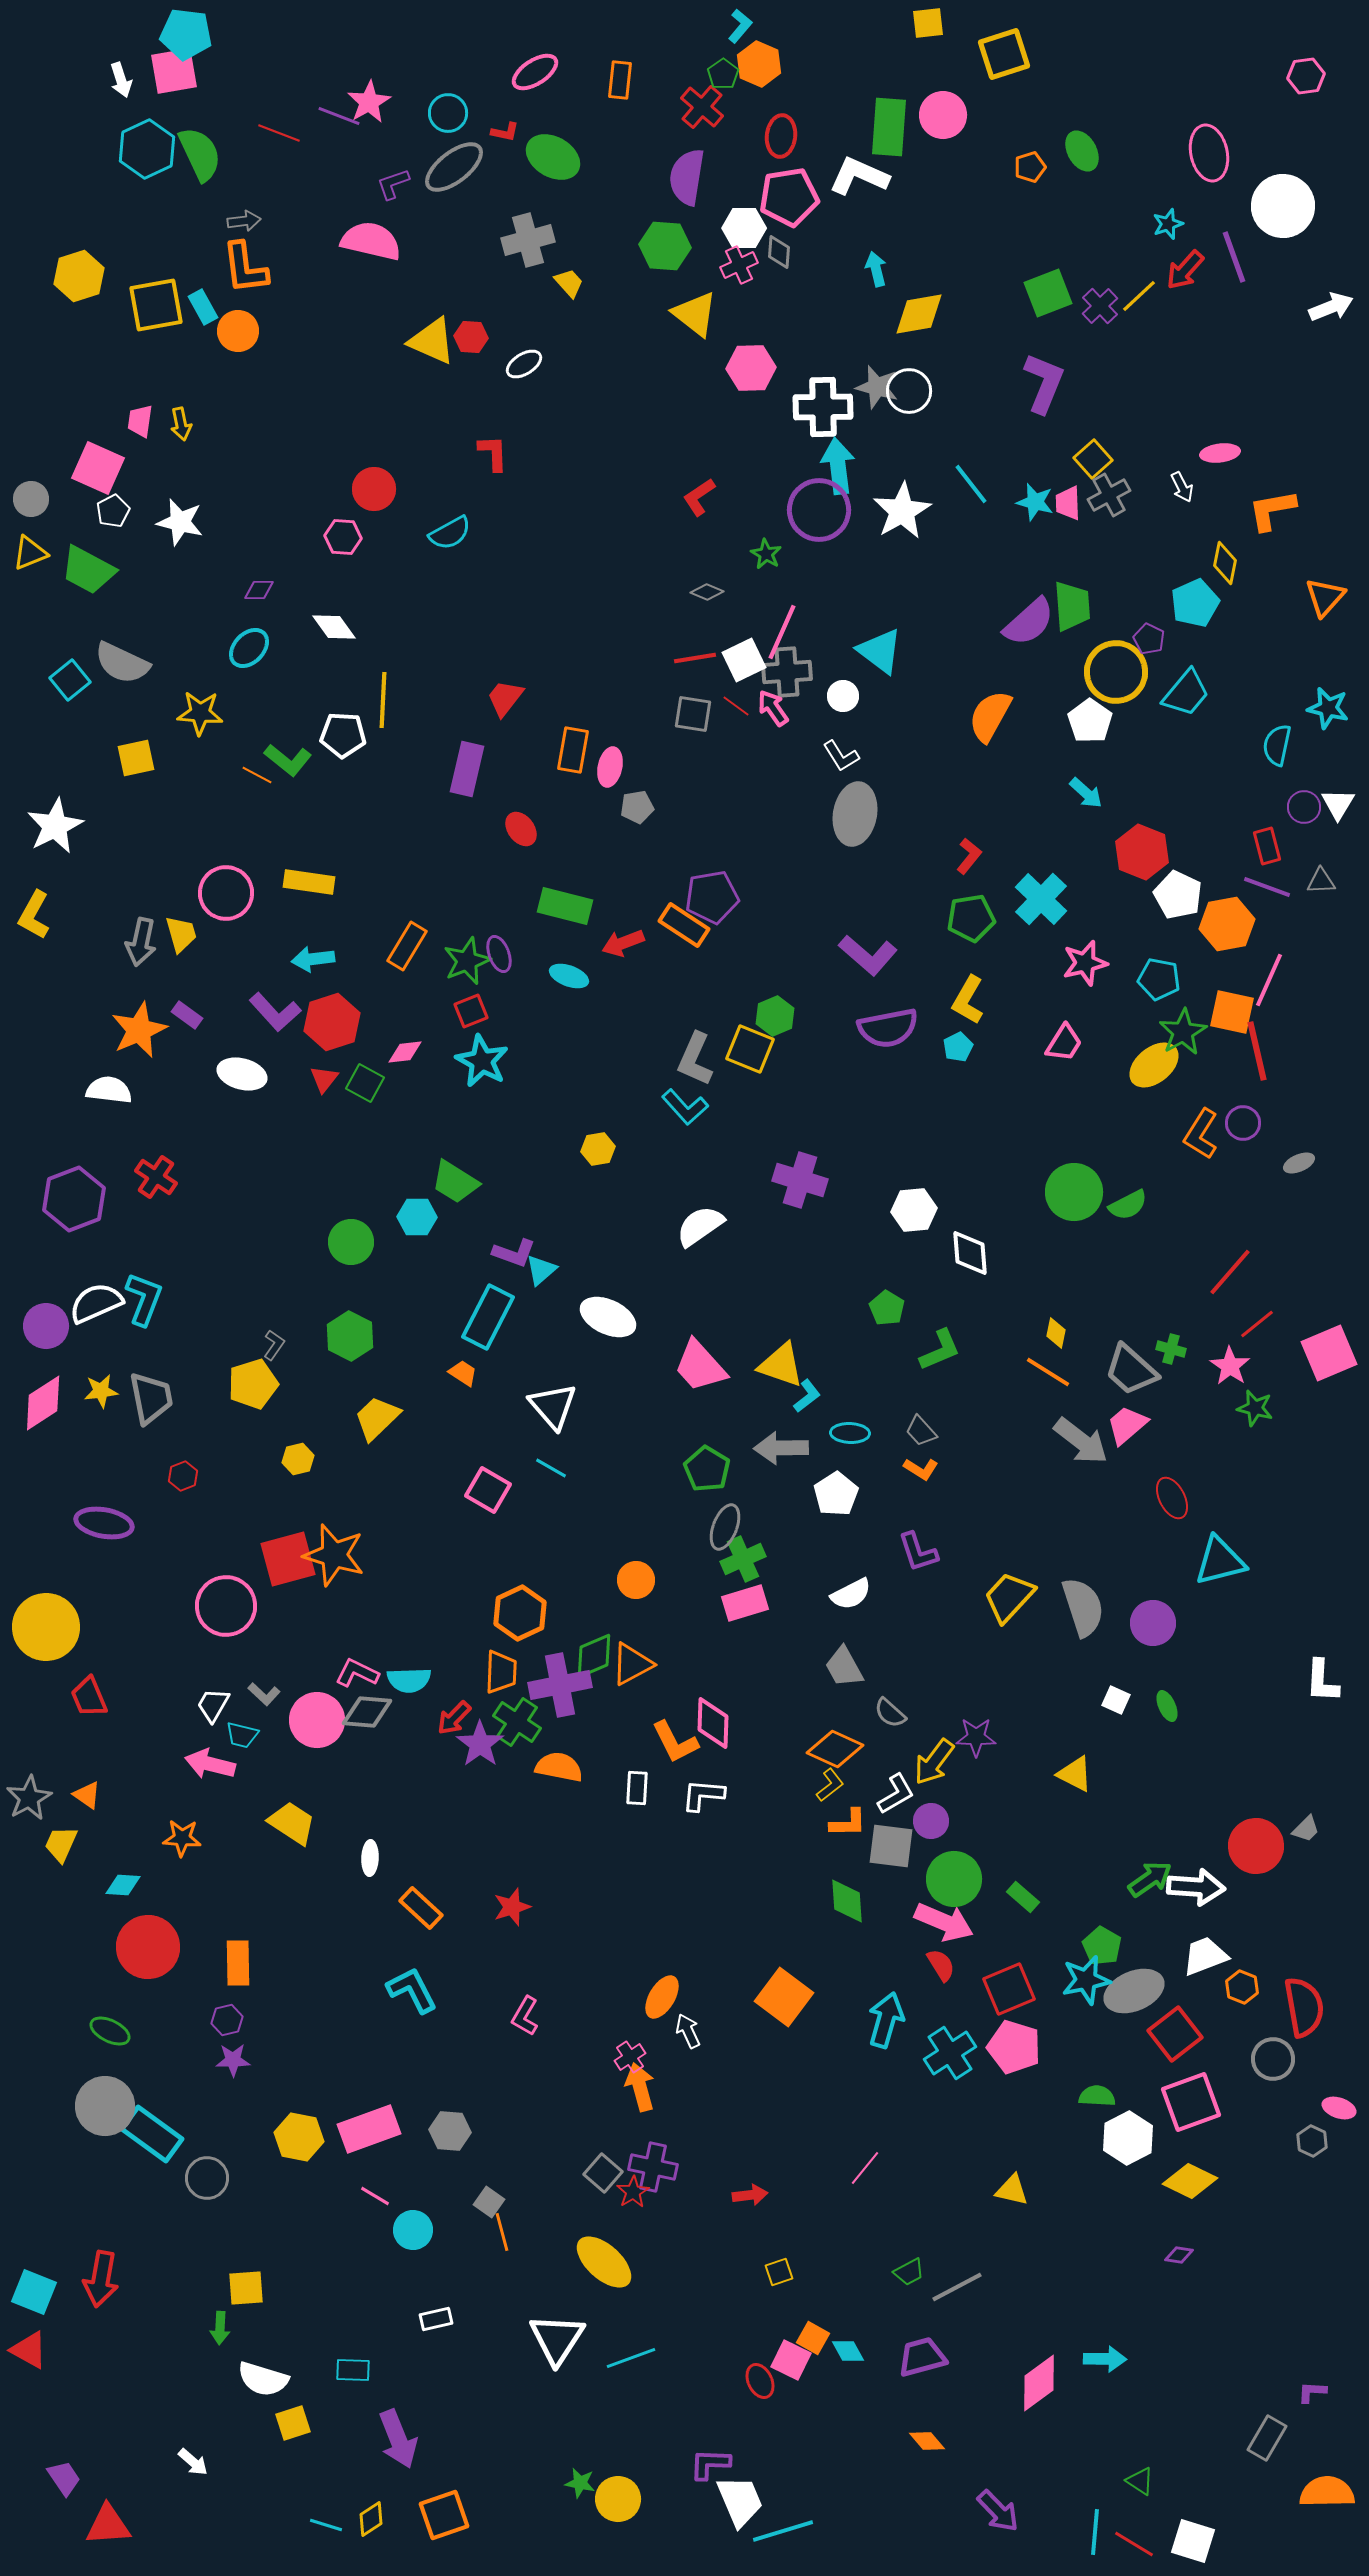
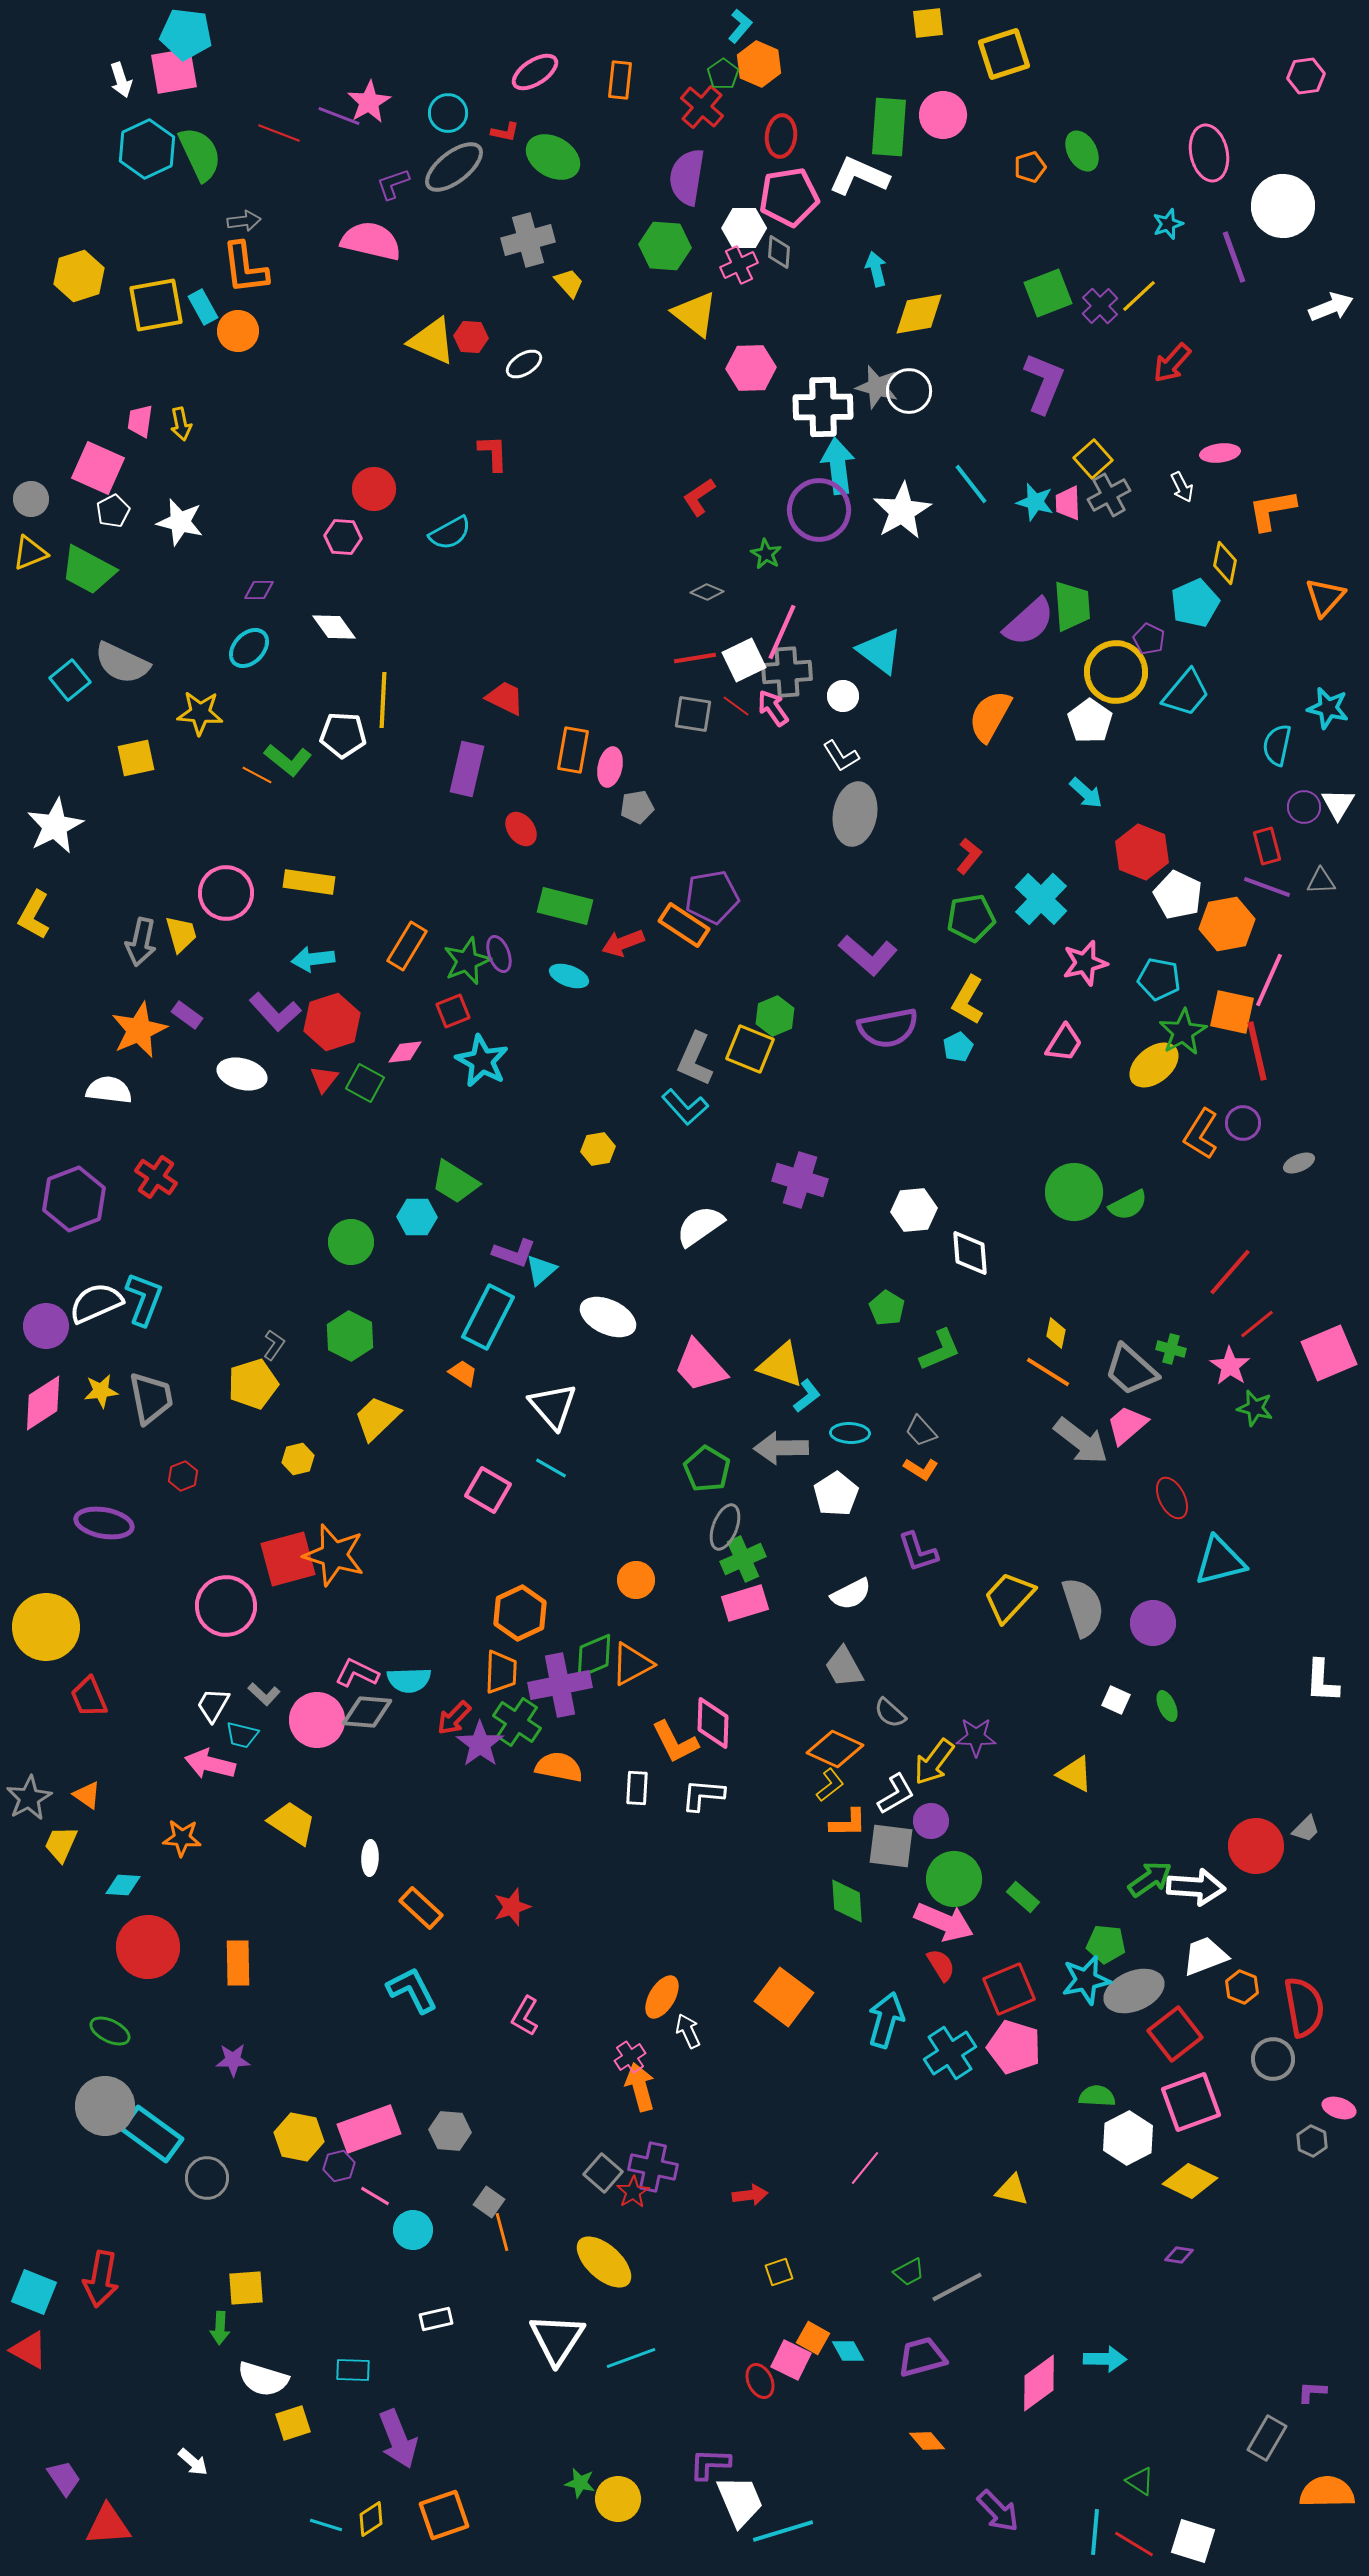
red arrow at (1185, 270): moved 13 px left, 93 px down
red trapezoid at (505, 698): rotated 78 degrees clockwise
red square at (471, 1011): moved 18 px left
green pentagon at (1102, 1946): moved 4 px right, 2 px up; rotated 24 degrees counterclockwise
purple hexagon at (227, 2020): moved 112 px right, 146 px down
